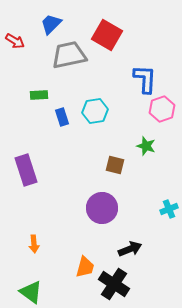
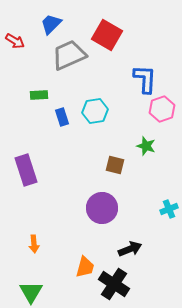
gray trapezoid: rotated 12 degrees counterclockwise
green triangle: rotated 25 degrees clockwise
